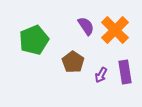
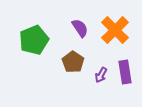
purple semicircle: moved 6 px left, 2 px down
